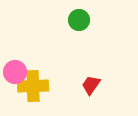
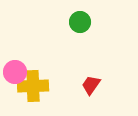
green circle: moved 1 px right, 2 px down
